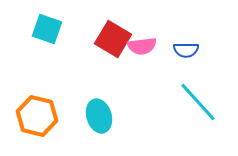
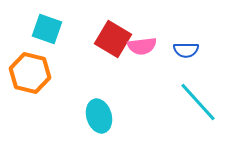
orange hexagon: moved 7 px left, 43 px up
